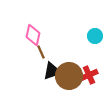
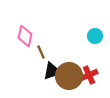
pink diamond: moved 8 px left, 1 px down
